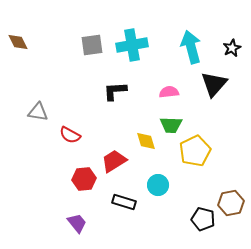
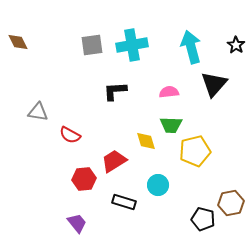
black star: moved 4 px right, 3 px up; rotated 12 degrees counterclockwise
yellow pentagon: rotated 12 degrees clockwise
